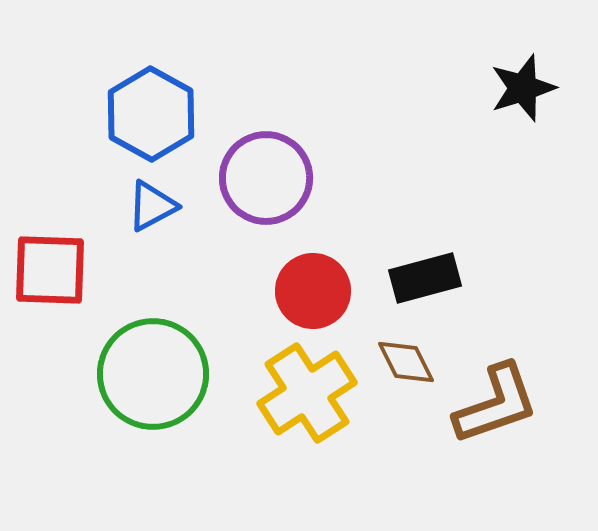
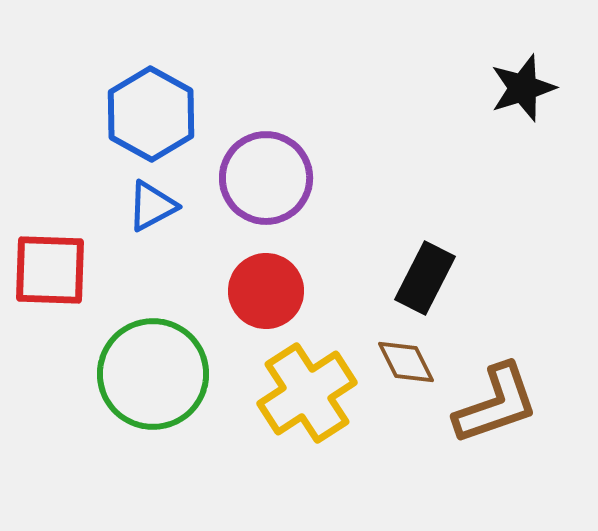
black rectangle: rotated 48 degrees counterclockwise
red circle: moved 47 px left
